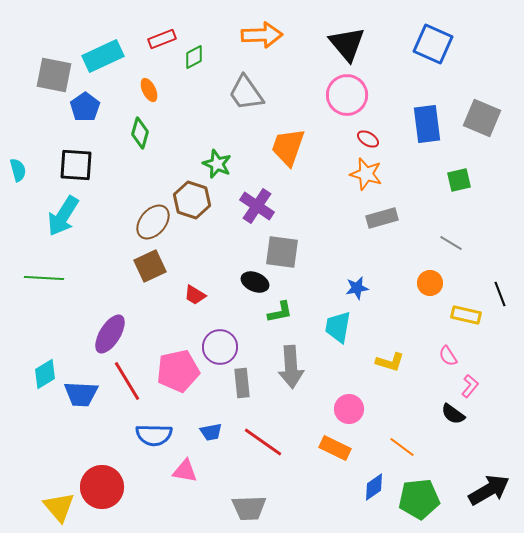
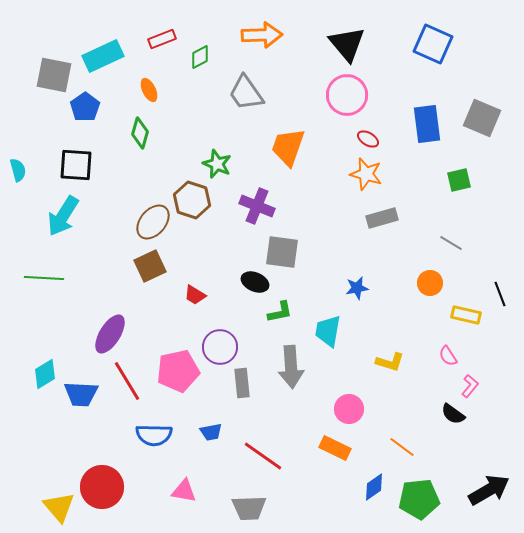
green diamond at (194, 57): moved 6 px right
purple cross at (257, 206): rotated 12 degrees counterclockwise
cyan trapezoid at (338, 327): moved 10 px left, 4 px down
red line at (263, 442): moved 14 px down
pink triangle at (185, 471): moved 1 px left, 20 px down
